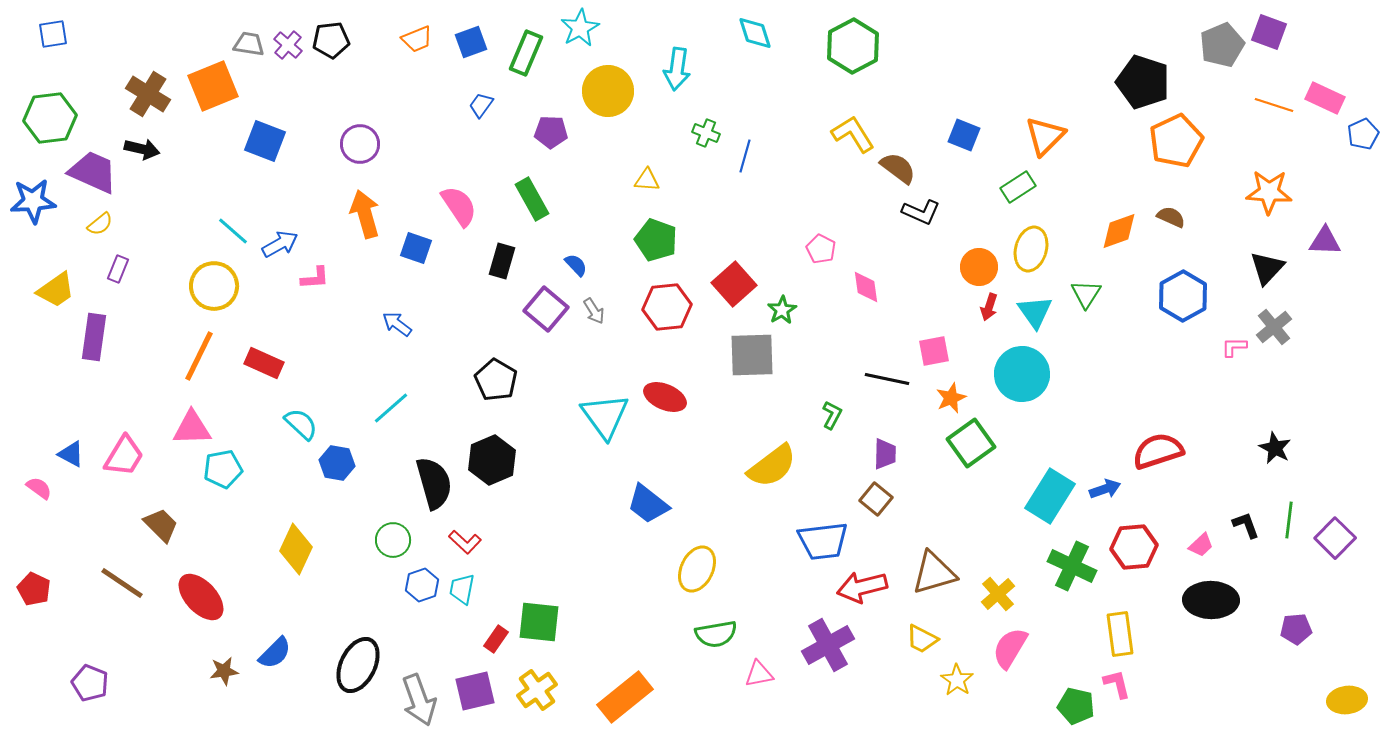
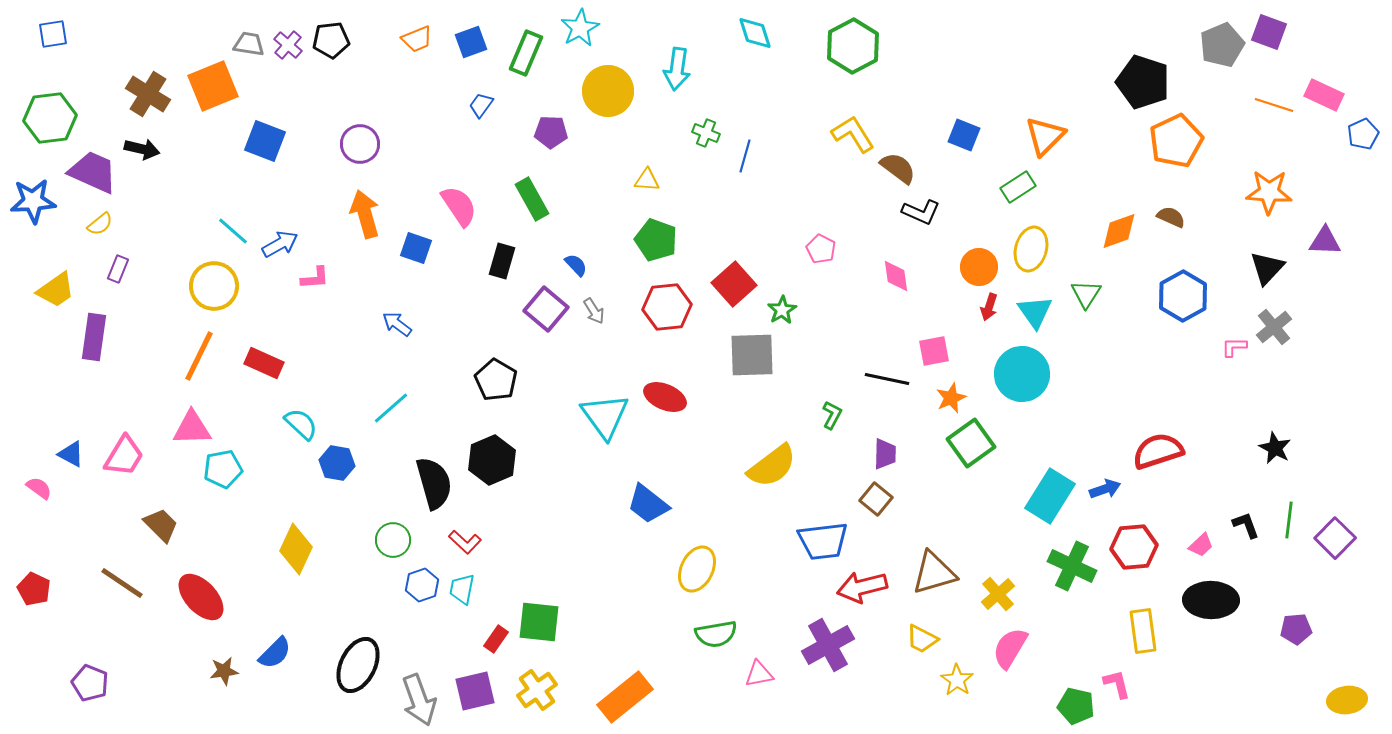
pink rectangle at (1325, 98): moved 1 px left, 3 px up
pink diamond at (866, 287): moved 30 px right, 11 px up
yellow rectangle at (1120, 634): moved 23 px right, 3 px up
